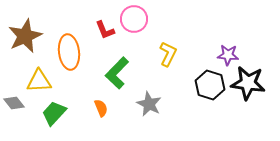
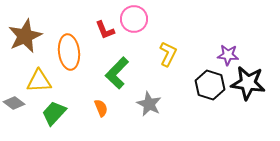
gray diamond: rotated 15 degrees counterclockwise
